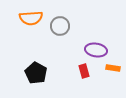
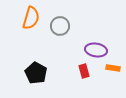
orange semicircle: rotated 70 degrees counterclockwise
